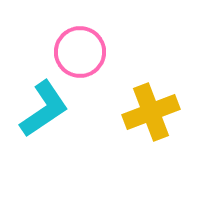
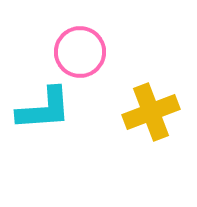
cyan L-shape: rotated 30 degrees clockwise
